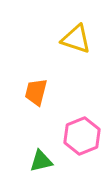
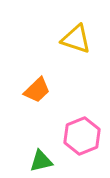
orange trapezoid: moved 1 px right, 2 px up; rotated 148 degrees counterclockwise
